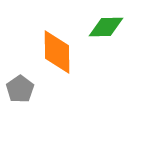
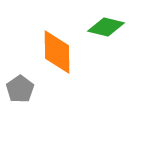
green diamond: rotated 15 degrees clockwise
